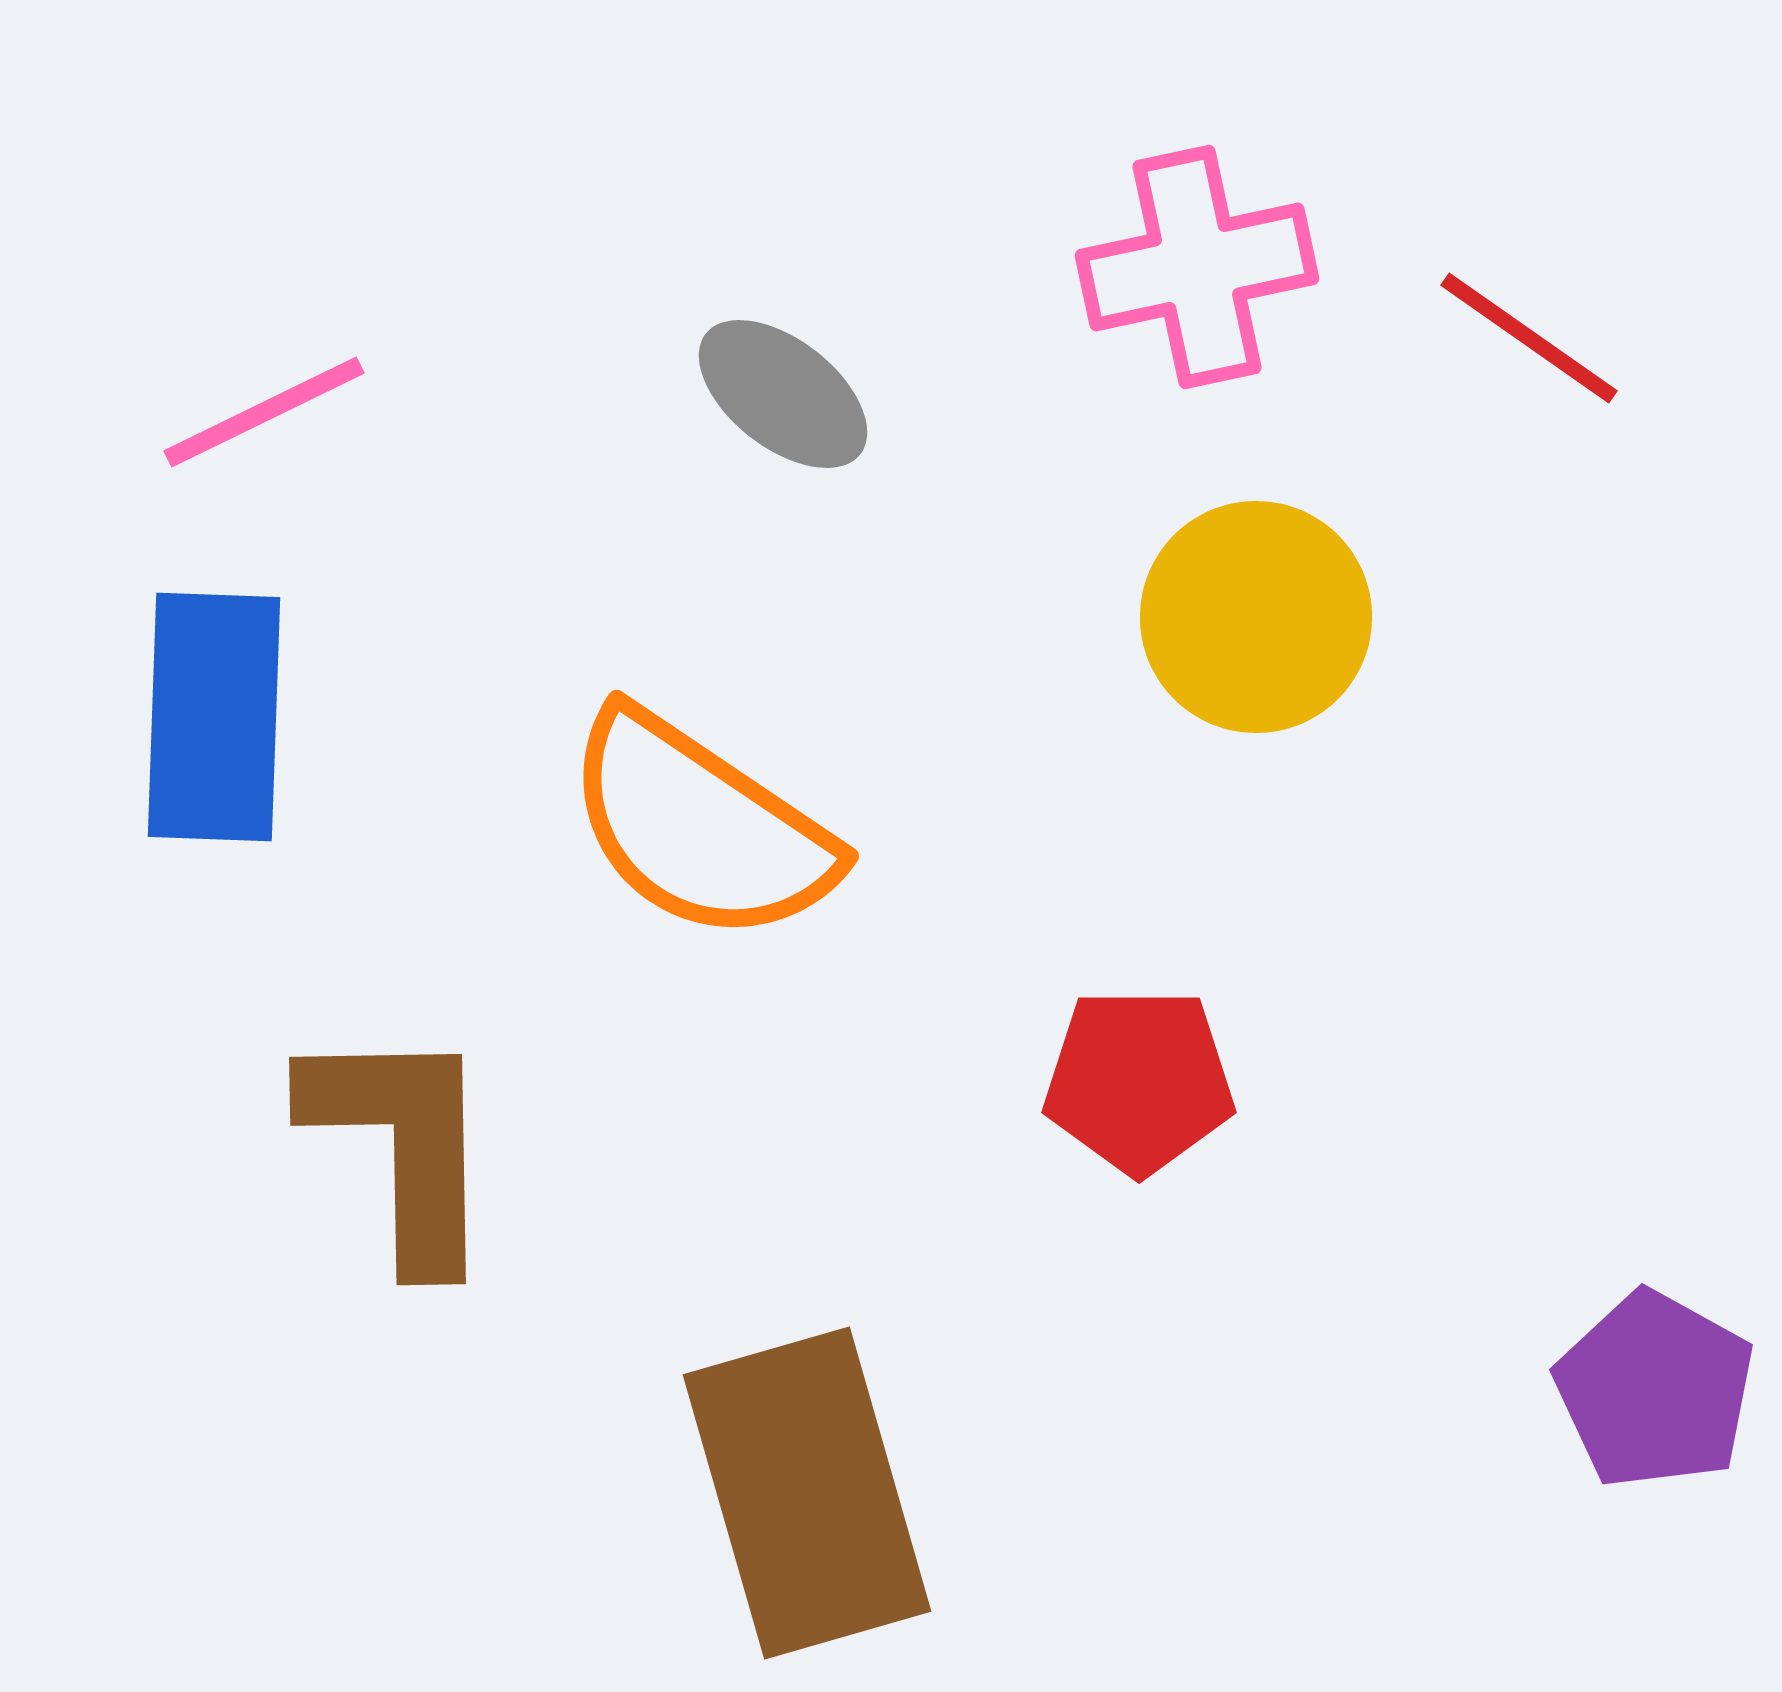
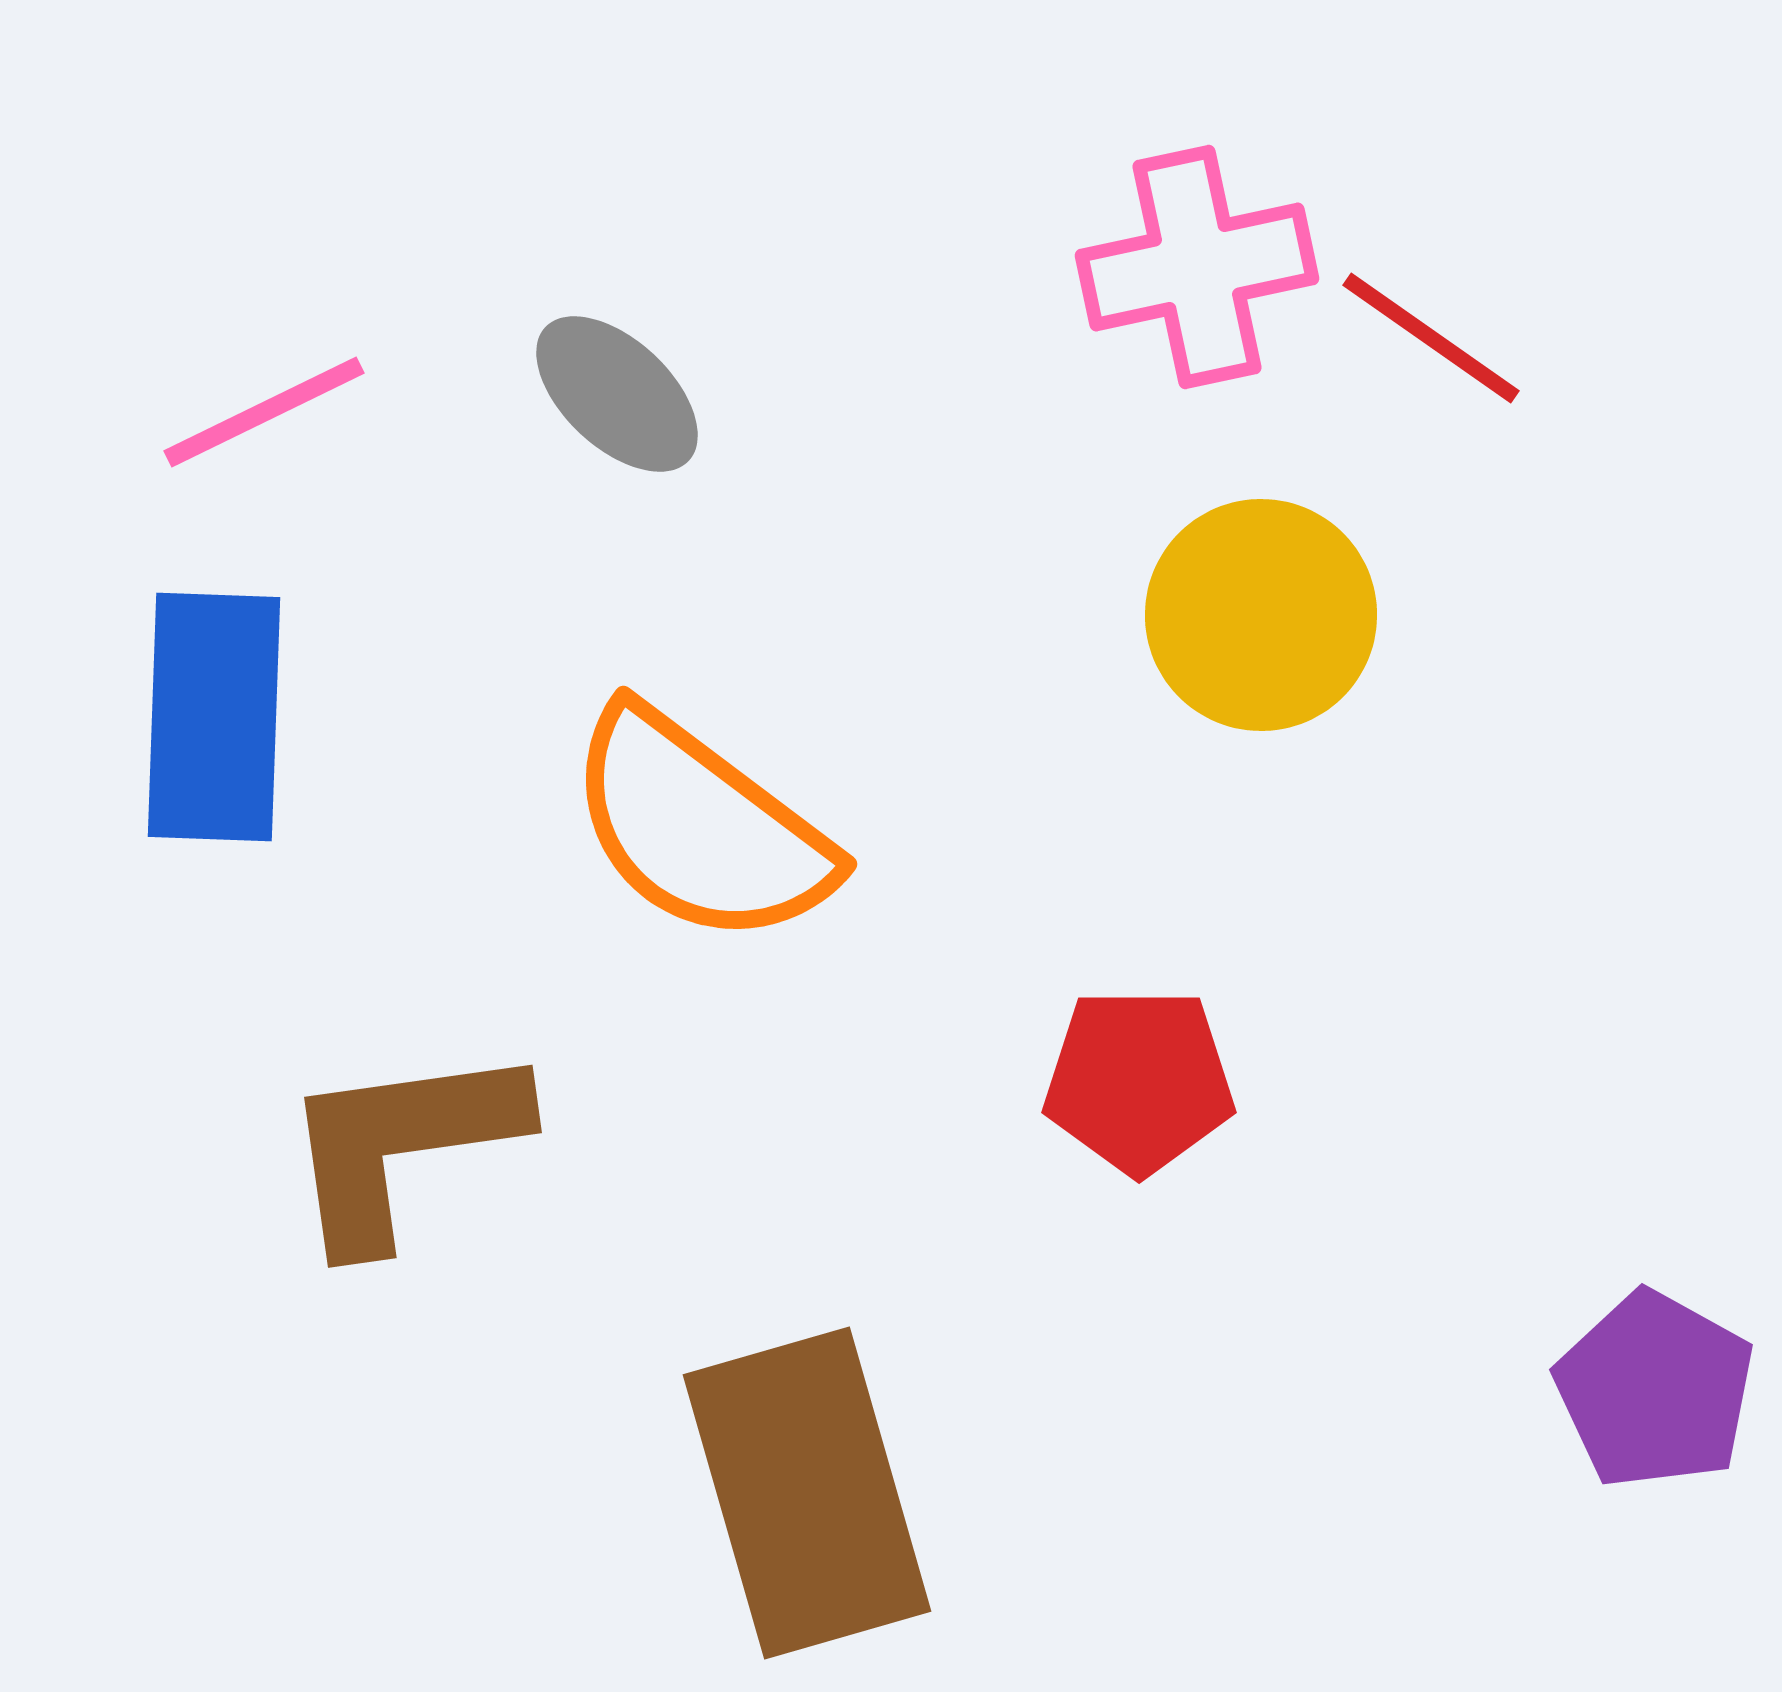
red line: moved 98 px left
gray ellipse: moved 166 px left; rotated 5 degrees clockwise
yellow circle: moved 5 px right, 2 px up
orange semicircle: rotated 3 degrees clockwise
brown L-shape: rotated 97 degrees counterclockwise
